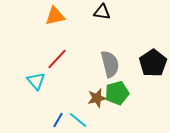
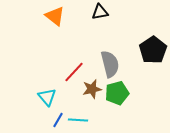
black triangle: moved 2 px left; rotated 18 degrees counterclockwise
orange triangle: rotated 50 degrees clockwise
red line: moved 17 px right, 13 px down
black pentagon: moved 13 px up
cyan triangle: moved 11 px right, 16 px down
brown star: moved 5 px left, 9 px up
cyan line: rotated 36 degrees counterclockwise
